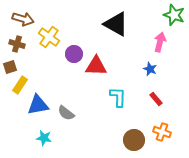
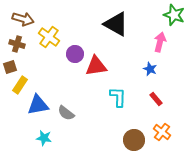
purple circle: moved 1 px right
red triangle: rotated 10 degrees counterclockwise
orange cross: rotated 18 degrees clockwise
